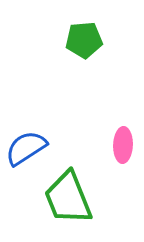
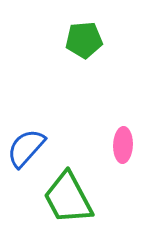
blue semicircle: rotated 15 degrees counterclockwise
green trapezoid: rotated 6 degrees counterclockwise
